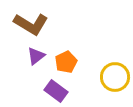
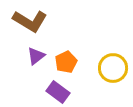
brown L-shape: moved 1 px left, 3 px up
yellow circle: moved 2 px left, 9 px up
purple rectangle: moved 2 px right, 1 px down
